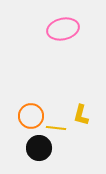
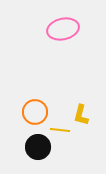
orange circle: moved 4 px right, 4 px up
yellow line: moved 4 px right, 2 px down
black circle: moved 1 px left, 1 px up
